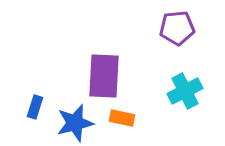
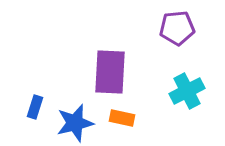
purple rectangle: moved 6 px right, 4 px up
cyan cross: moved 2 px right
